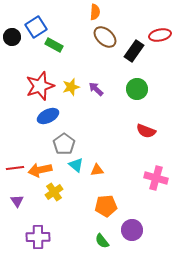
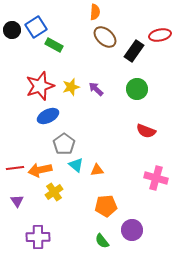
black circle: moved 7 px up
